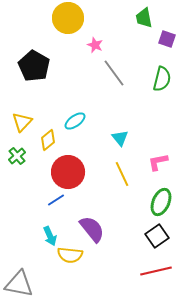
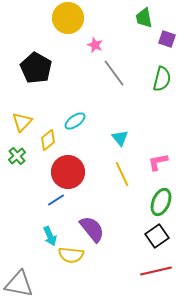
black pentagon: moved 2 px right, 2 px down
yellow semicircle: moved 1 px right
